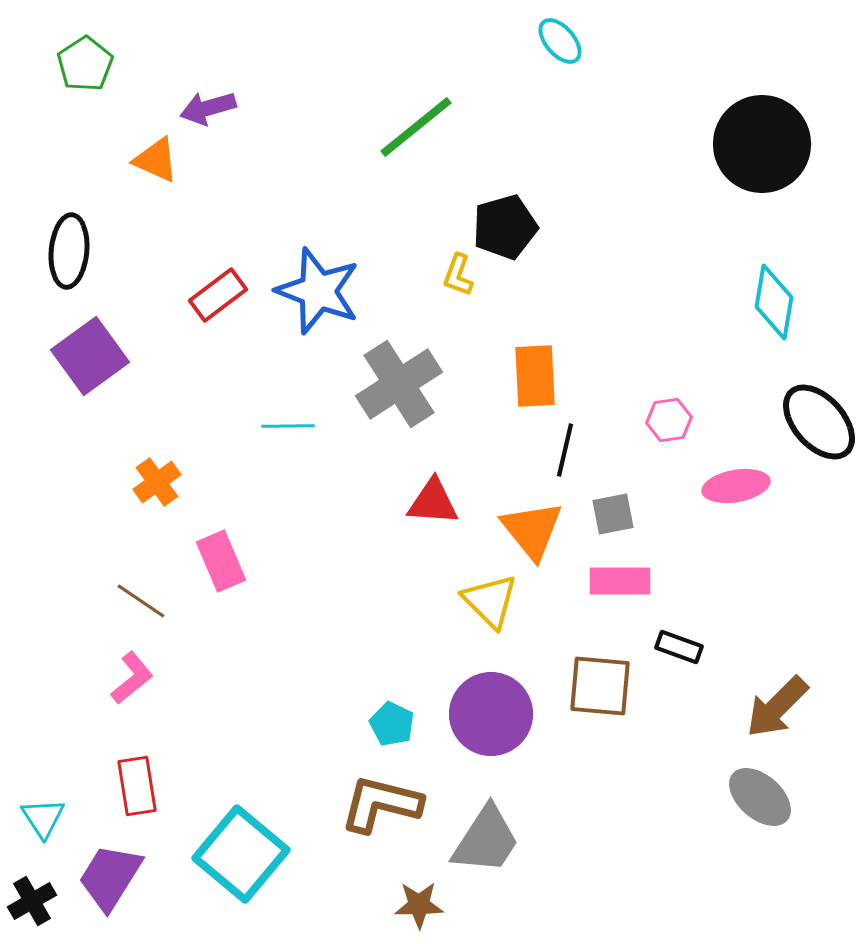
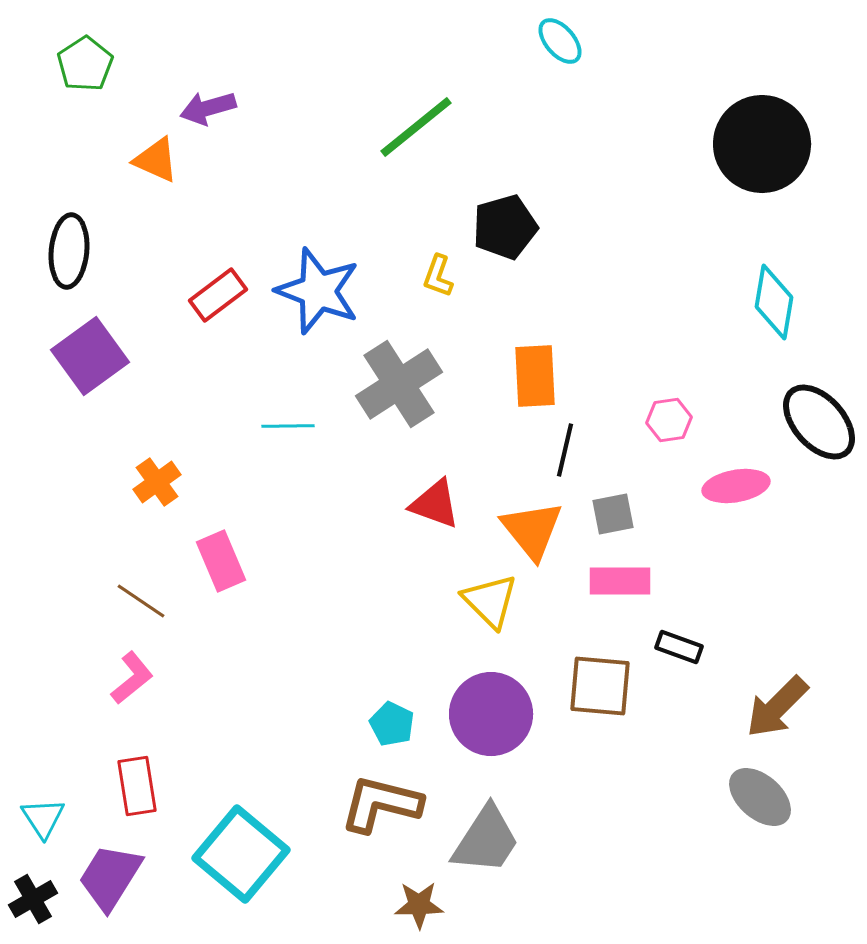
yellow L-shape at (458, 275): moved 20 px left, 1 px down
red triangle at (433, 502): moved 2 px right, 2 px down; rotated 16 degrees clockwise
black cross at (32, 901): moved 1 px right, 2 px up
